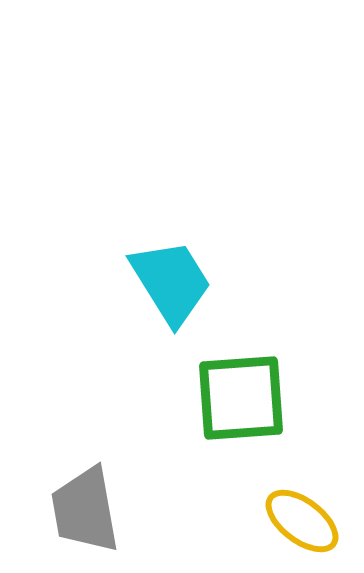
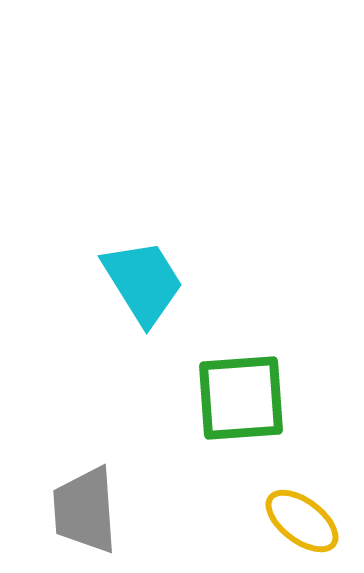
cyan trapezoid: moved 28 px left
gray trapezoid: rotated 6 degrees clockwise
